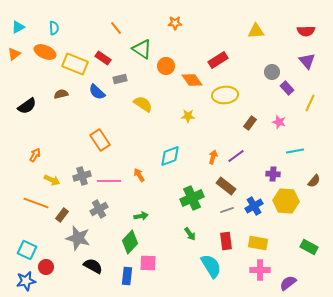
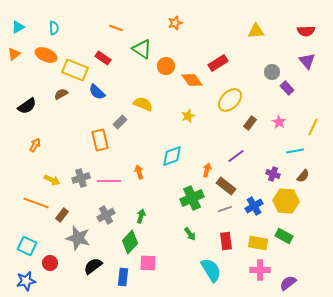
orange star at (175, 23): rotated 16 degrees counterclockwise
orange line at (116, 28): rotated 32 degrees counterclockwise
orange ellipse at (45, 52): moved 1 px right, 3 px down
red rectangle at (218, 60): moved 3 px down
yellow rectangle at (75, 64): moved 6 px down
gray rectangle at (120, 79): moved 43 px down; rotated 32 degrees counterclockwise
brown semicircle at (61, 94): rotated 16 degrees counterclockwise
yellow ellipse at (225, 95): moved 5 px right, 5 px down; rotated 40 degrees counterclockwise
yellow line at (310, 103): moved 3 px right, 24 px down
yellow semicircle at (143, 104): rotated 12 degrees counterclockwise
yellow star at (188, 116): rotated 24 degrees counterclockwise
pink star at (279, 122): rotated 16 degrees clockwise
orange rectangle at (100, 140): rotated 20 degrees clockwise
orange arrow at (35, 155): moved 10 px up
cyan diamond at (170, 156): moved 2 px right
orange arrow at (213, 157): moved 6 px left, 13 px down
purple cross at (273, 174): rotated 16 degrees clockwise
orange arrow at (139, 175): moved 3 px up; rotated 16 degrees clockwise
gray cross at (82, 176): moved 1 px left, 2 px down
brown semicircle at (314, 181): moved 11 px left, 5 px up
gray cross at (99, 209): moved 7 px right, 6 px down
gray line at (227, 210): moved 2 px left, 1 px up
green arrow at (141, 216): rotated 64 degrees counterclockwise
green rectangle at (309, 247): moved 25 px left, 11 px up
cyan square at (27, 250): moved 4 px up
black semicircle at (93, 266): rotated 66 degrees counterclockwise
cyan semicircle at (211, 266): moved 4 px down
red circle at (46, 267): moved 4 px right, 4 px up
blue rectangle at (127, 276): moved 4 px left, 1 px down
